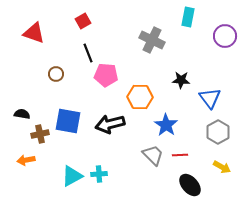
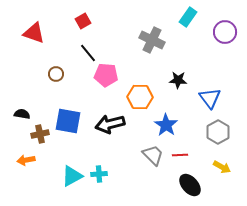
cyan rectangle: rotated 24 degrees clockwise
purple circle: moved 4 px up
black line: rotated 18 degrees counterclockwise
black star: moved 3 px left
